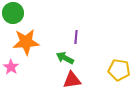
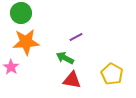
green circle: moved 8 px right
purple line: rotated 56 degrees clockwise
yellow pentagon: moved 7 px left, 4 px down; rotated 20 degrees clockwise
red triangle: rotated 18 degrees clockwise
